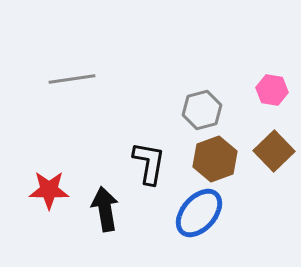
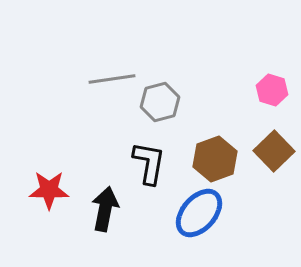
gray line: moved 40 px right
pink hexagon: rotated 8 degrees clockwise
gray hexagon: moved 42 px left, 8 px up
black arrow: rotated 21 degrees clockwise
